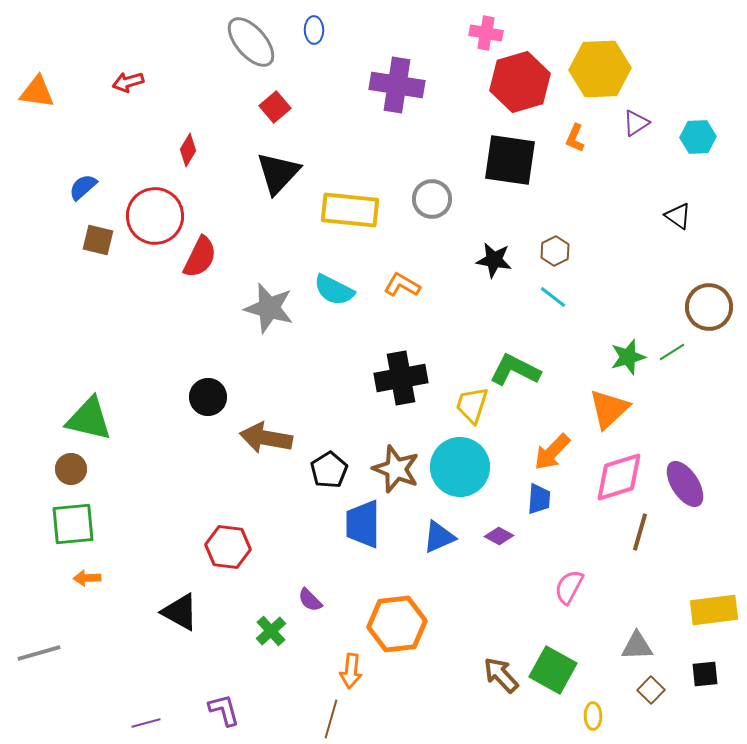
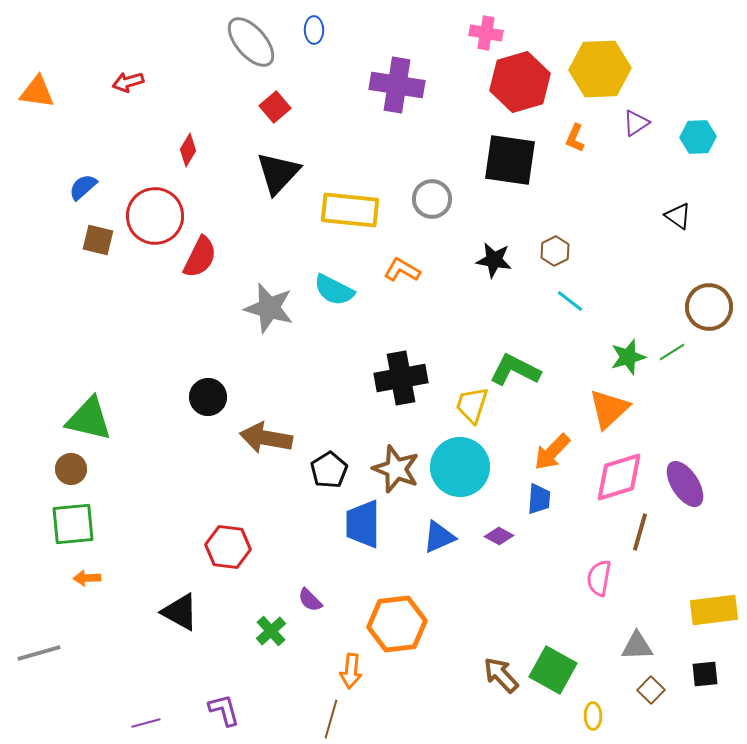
orange L-shape at (402, 285): moved 15 px up
cyan line at (553, 297): moved 17 px right, 4 px down
pink semicircle at (569, 587): moved 30 px right, 9 px up; rotated 18 degrees counterclockwise
